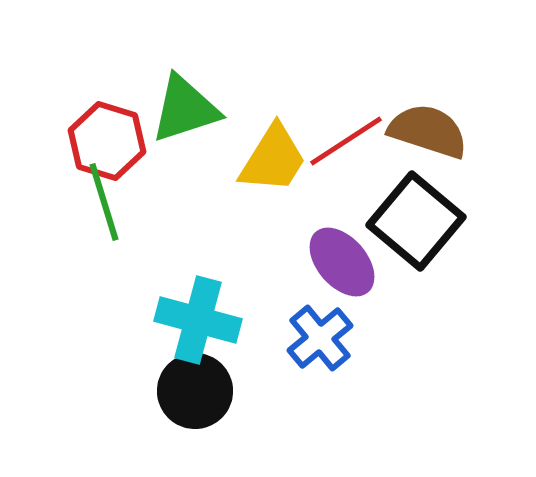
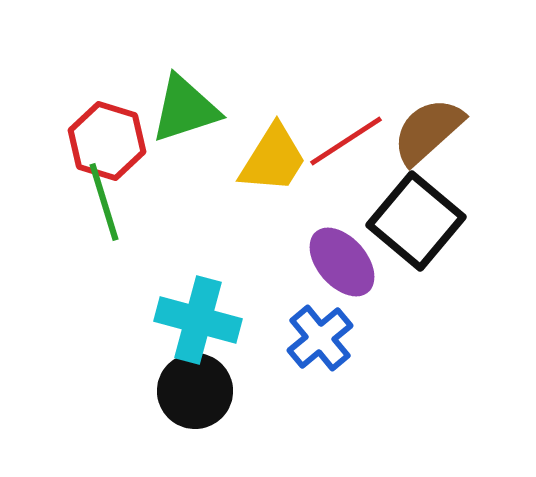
brown semicircle: rotated 60 degrees counterclockwise
